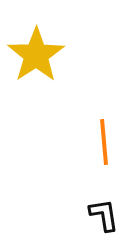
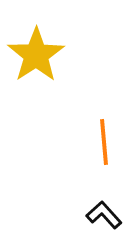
black L-shape: rotated 33 degrees counterclockwise
